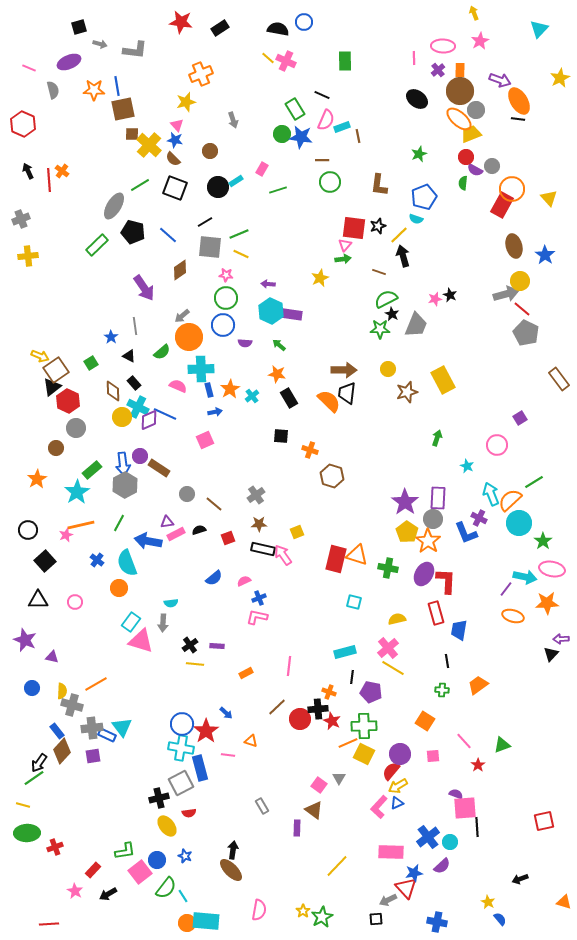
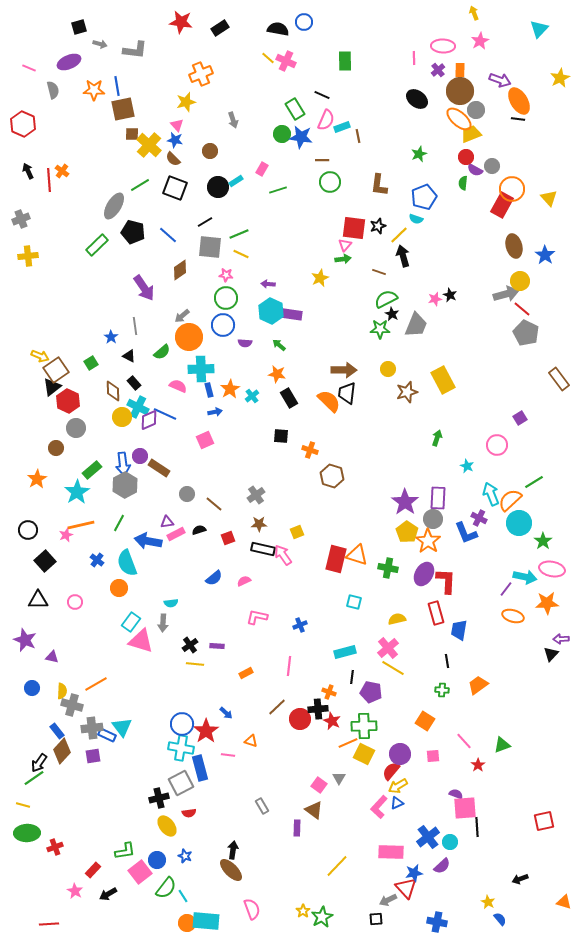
blue cross at (259, 598): moved 41 px right, 27 px down
pink semicircle at (259, 910): moved 7 px left, 1 px up; rotated 30 degrees counterclockwise
